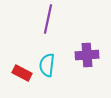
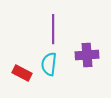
purple line: moved 5 px right, 10 px down; rotated 12 degrees counterclockwise
cyan semicircle: moved 2 px right, 1 px up
